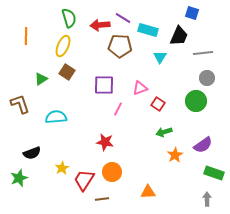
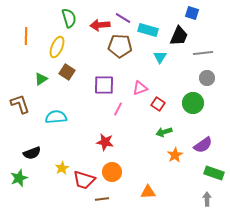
yellow ellipse: moved 6 px left, 1 px down
green circle: moved 3 px left, 2 px down
red trapezoid: rotated 105 degrees counterclockwise
